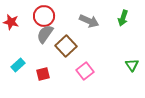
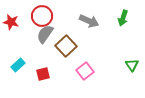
red circle: moved 2 px left
